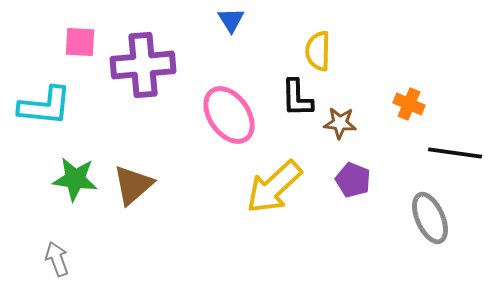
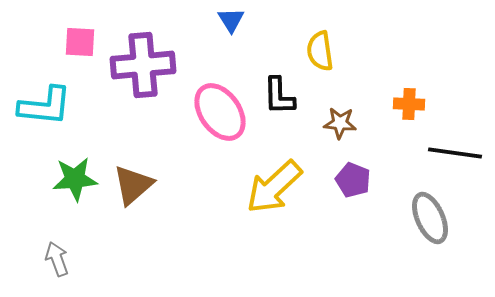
yellow semicircle: moved 2 px right; rotated 9 degrees counterclockwise
black L-shape: moved 18 px left, 2 px up
orange cross: rotated 20 degrees counterclockwise
pink ellipse: moved 9 px left, 3 px up
green star: rotated 12 degrees counterclockwise
